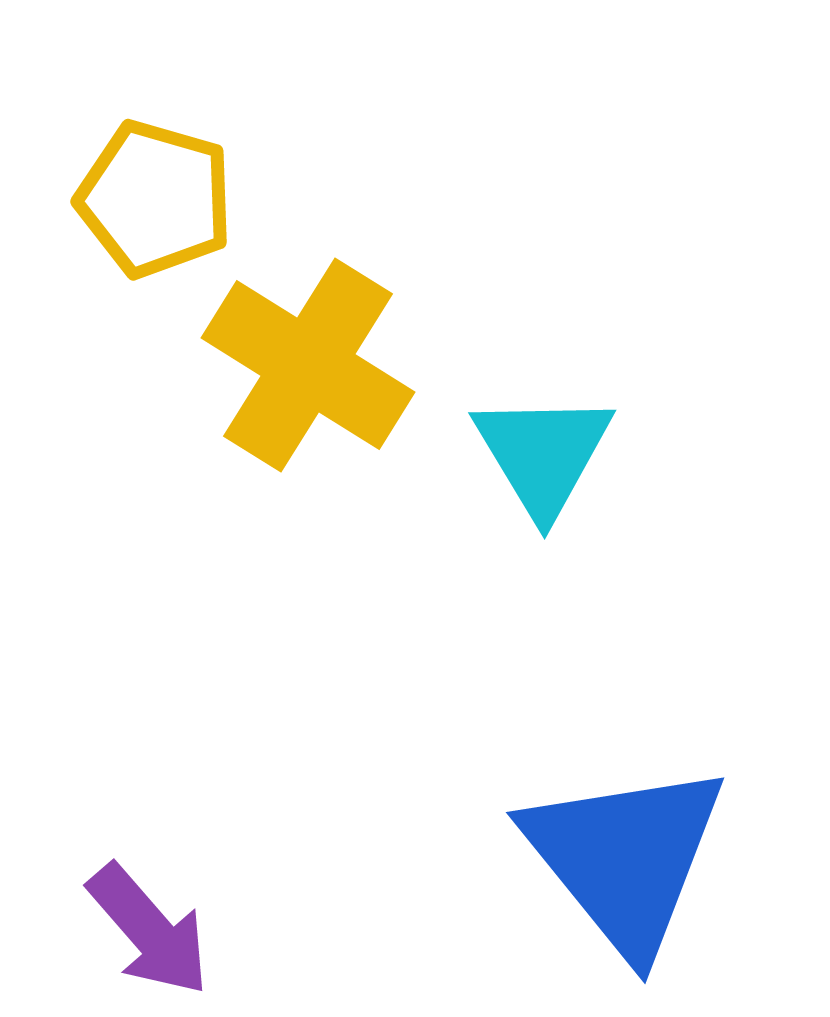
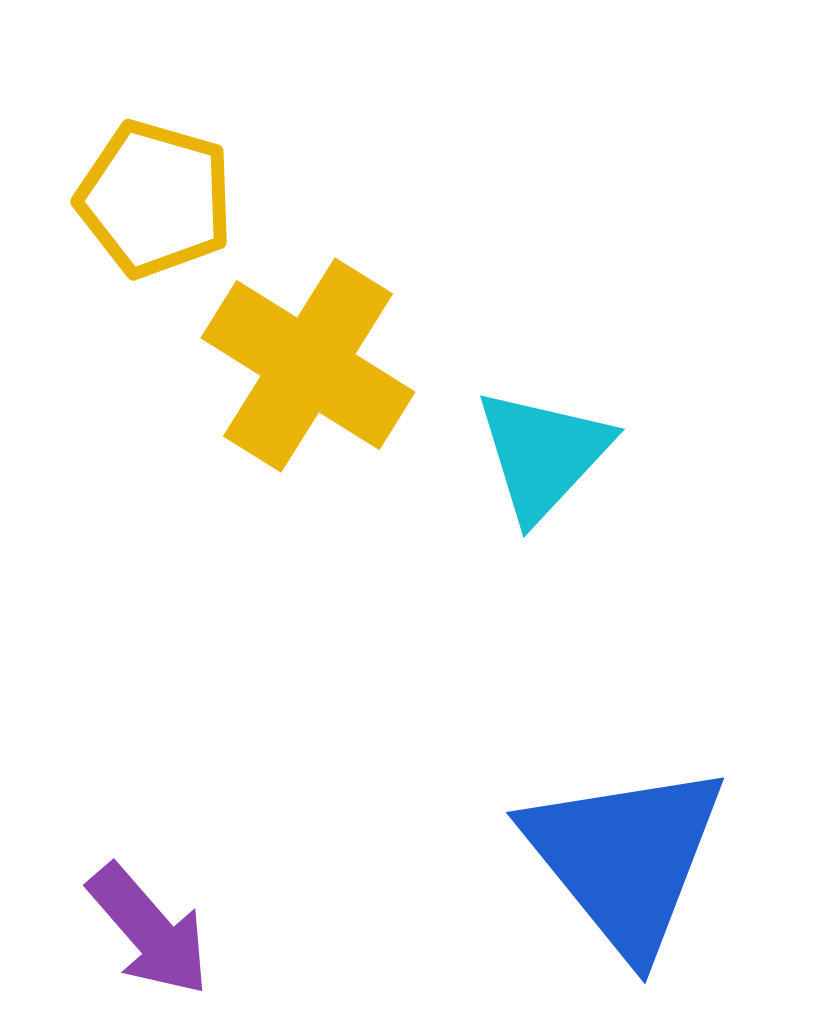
cyan triangle: rotated 14 degrees clockwise
